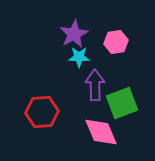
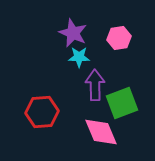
purple star: moved 1 px left, 1 px up; rotated 20 degrees counterclockwise
pink hexagon: moved 3 px right, 4 px up
